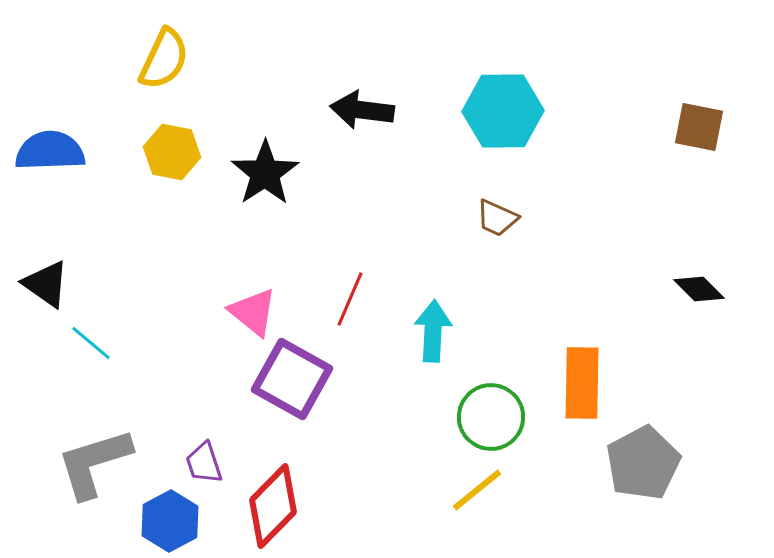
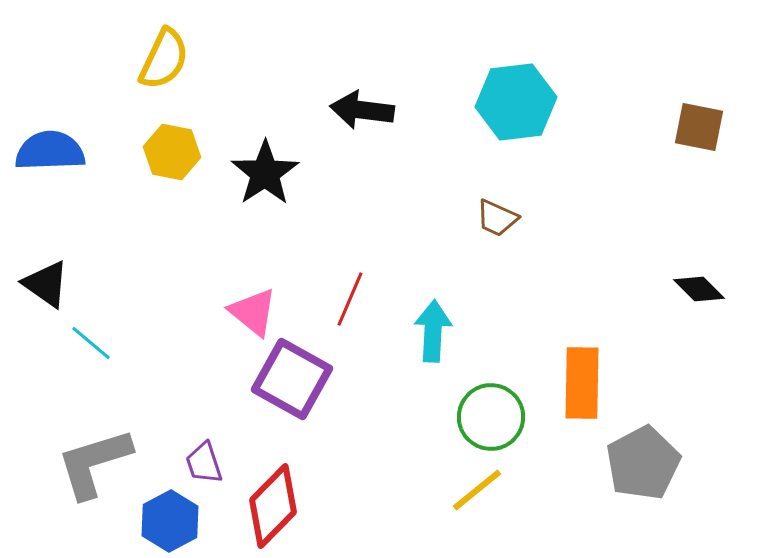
cyan hexagon: moved 13 px right, 9 px up; rotated 6 degrees counterclockwise
